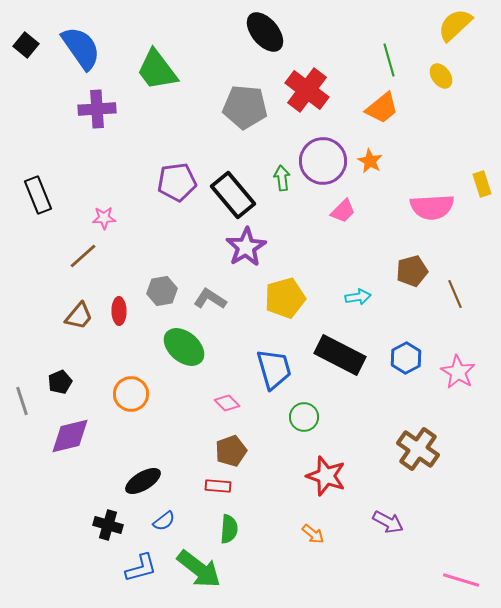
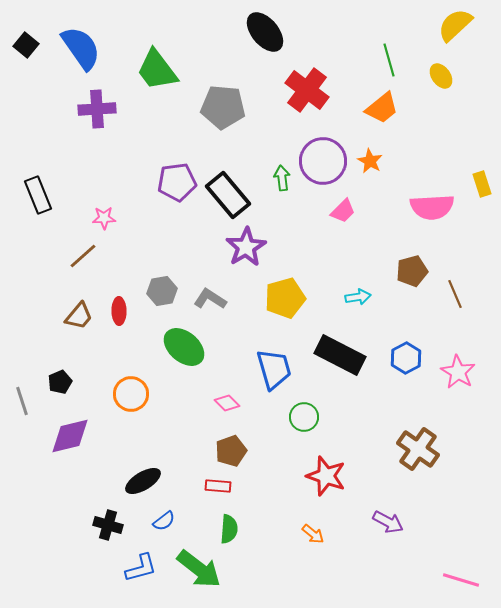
gray pentagon at (245, 107): moved 22 px left
black rectangle at (233, 195): moved 5 px left
